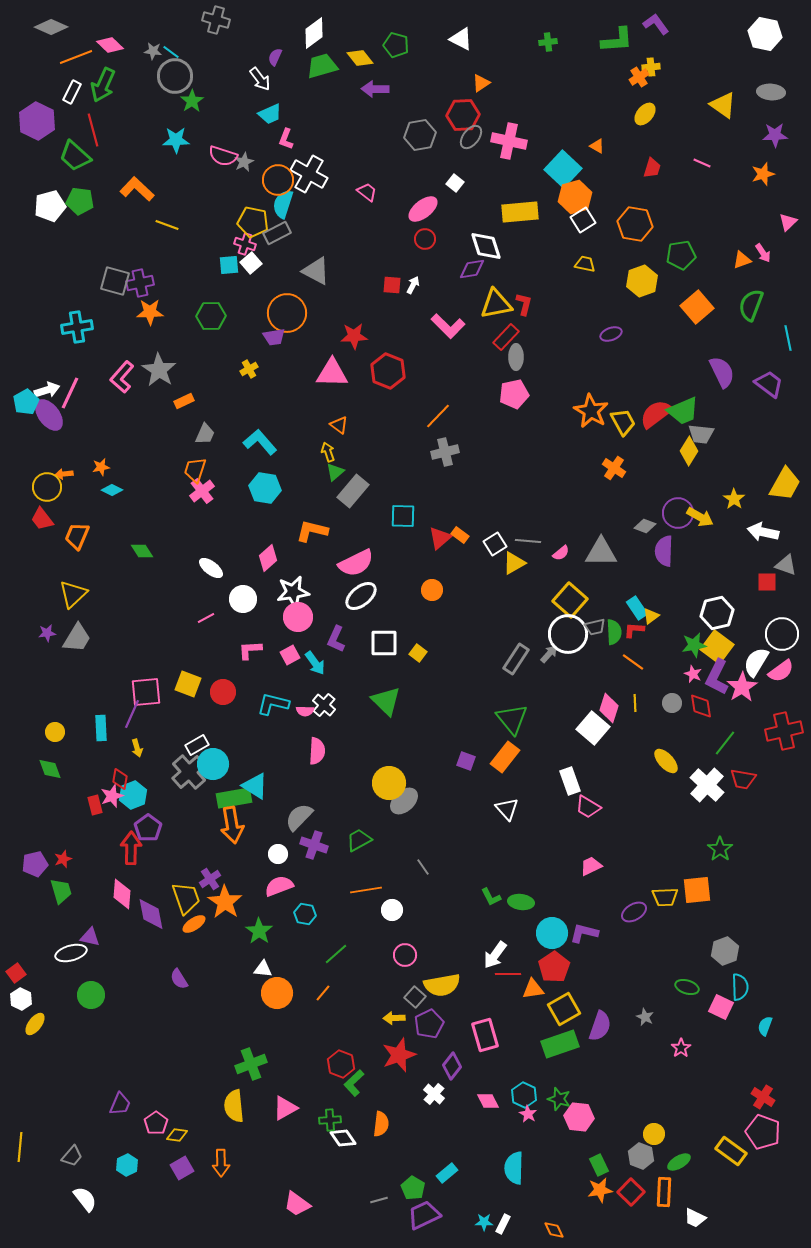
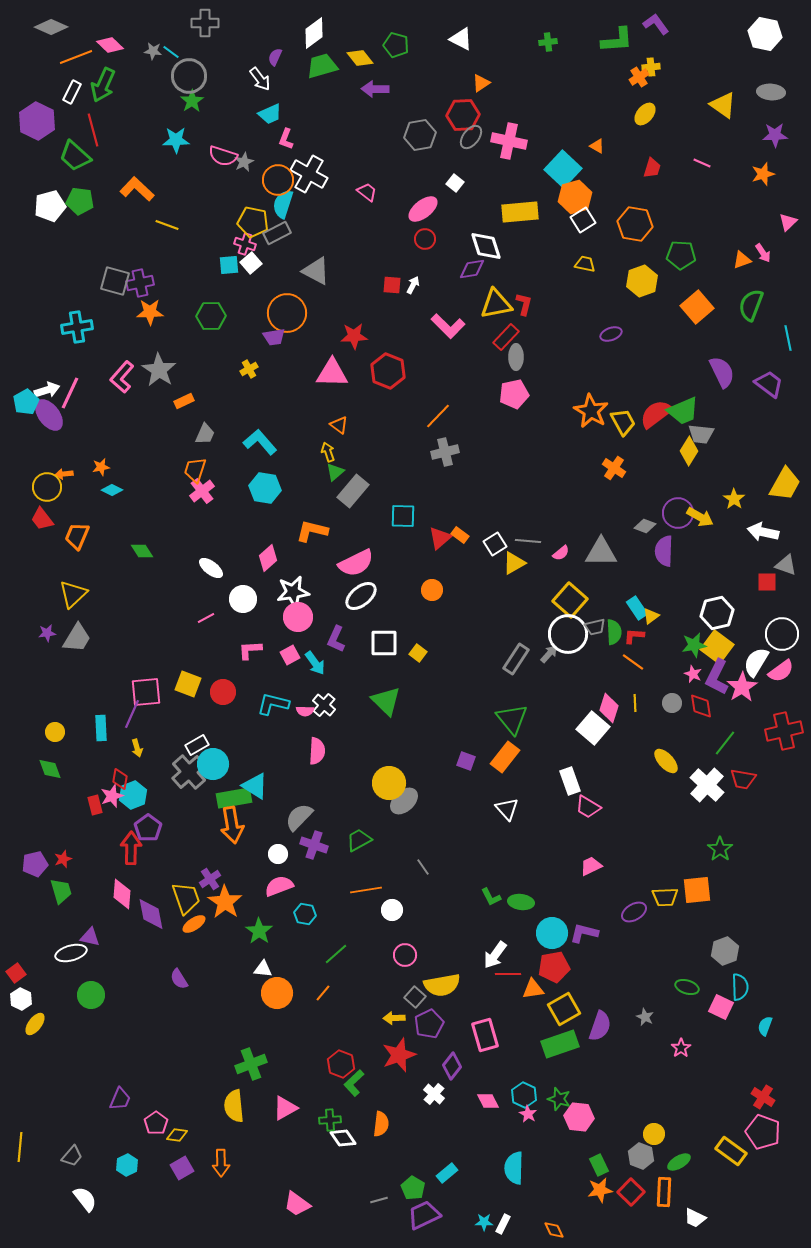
gray cross at (216, 20): moved 11 px left, 3 px down; rotated 16 degrees counterclockwise
gray circle at (175, 76): moved 14 px right
green pentagon at (681, 255): rotated 12 degrees clockwise
red L-shape at (634, 630): moved 6 px down
red pentagon at (554, 967): rotated 24 degrees clockwise
purple trapezoid at (120, 1104): moved 5 px up
